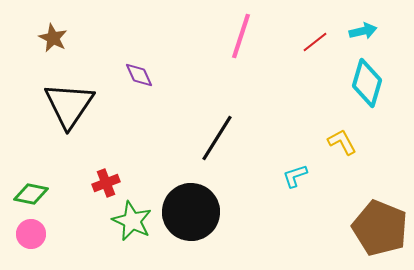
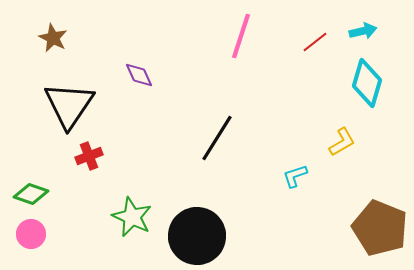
yellow L-shape: rotated 88 degrees clockwise
red cross: moved 17 px left, 27 px up
green diamond: rotated 8 degrees clockwise
black circle: moved 6 px right, 24 px down
green star: moved 4 px up
